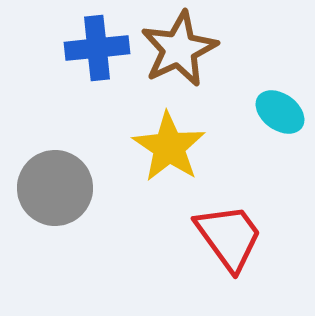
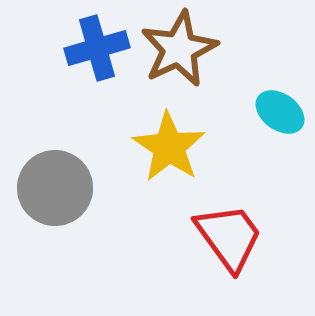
blue cross: rotated 10 degrees counterclockwise
